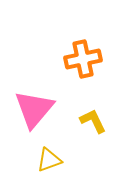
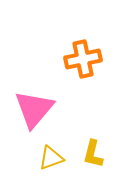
yellow L-shape: moved 33 px down; rotated 140 degrees counterclockwise
yellow triangle: moved 2 px right, 2 px up
